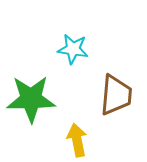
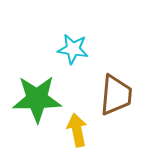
green star: moved 6 px right
yellow arrow: moved 10 px up
